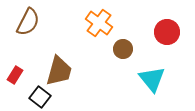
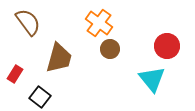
brown semicircle: rotated 64 degrees counterclockwise
red circle: moved 14 px down
brown circle: moved 13 px left
brown trapezoid: moved 13 px up
red rectangle: moved 1 px up
